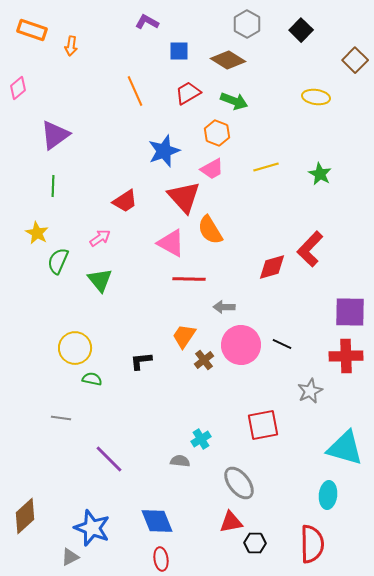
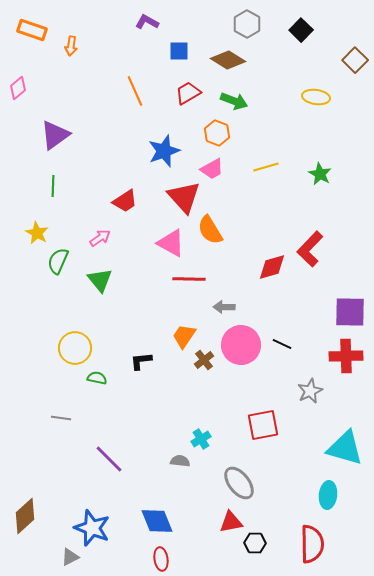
green semicircle at (92, 379): moved 5 px right, 1 px up
